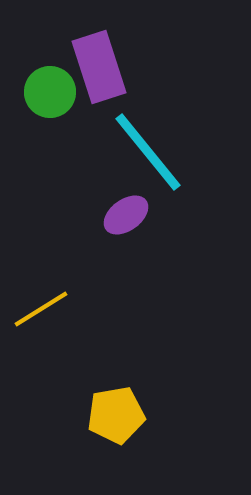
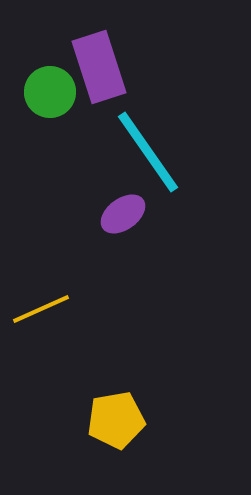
cyan line: rotated 4 degrees clockwise
purple ellipse: moved 3 px left, 1 px up
yellow line: rotated 8 degrees clockwise
yellow pentagon: moved 5 px down
